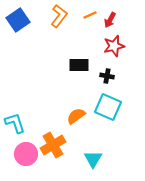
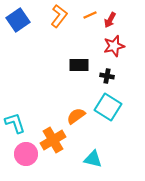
cyan square: rotated 8 degrees clockwise
orange cross: moved 5 px up
cyan triangle: rotated 48 degrees counterclockwise
